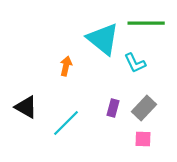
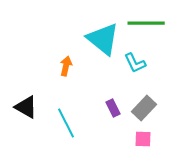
purple rectangle: rotated 42 degrees counterclockwise
cyan line: rotated 72 degrees counterclockwise
